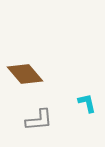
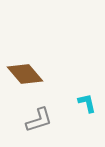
gray L-shape: rotated 12 degrees counterclockwise
